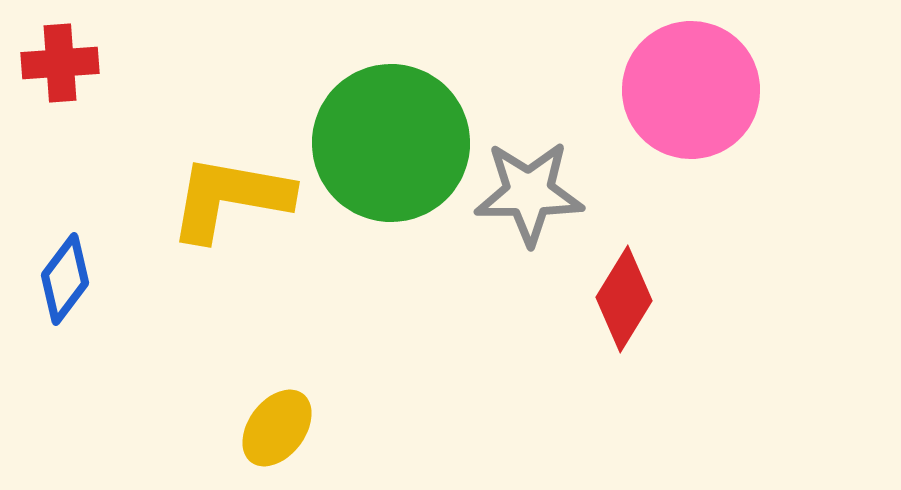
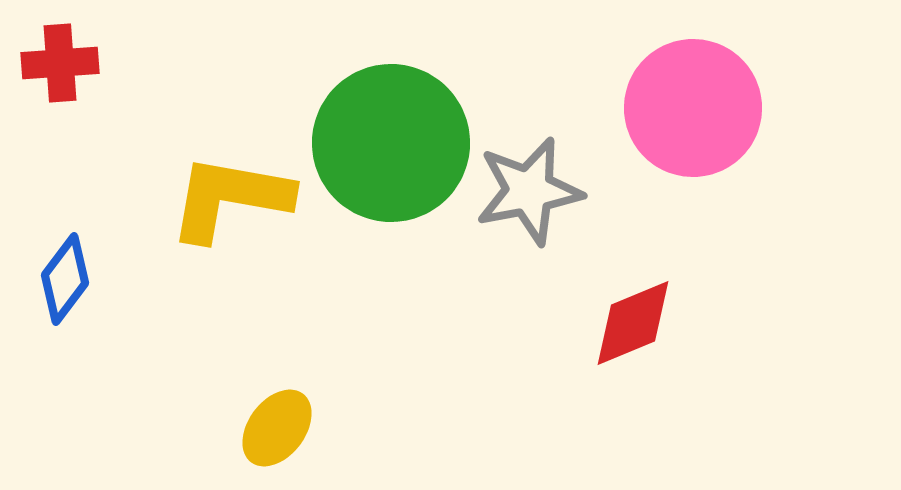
pink circle: moved 2 px right, 18 px down
gray star: moved 2 px up; rotated 11 degrees counterclockwise
red diamond: moved 9 px right, 24 px down; rotated 36 degrees clockwise
